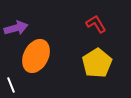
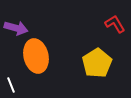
red L-shape: moved 19 px right
purple arrow: rotated 30 degrees clockwise
orange ellipse: rotated 40 degrees counterclockwise
